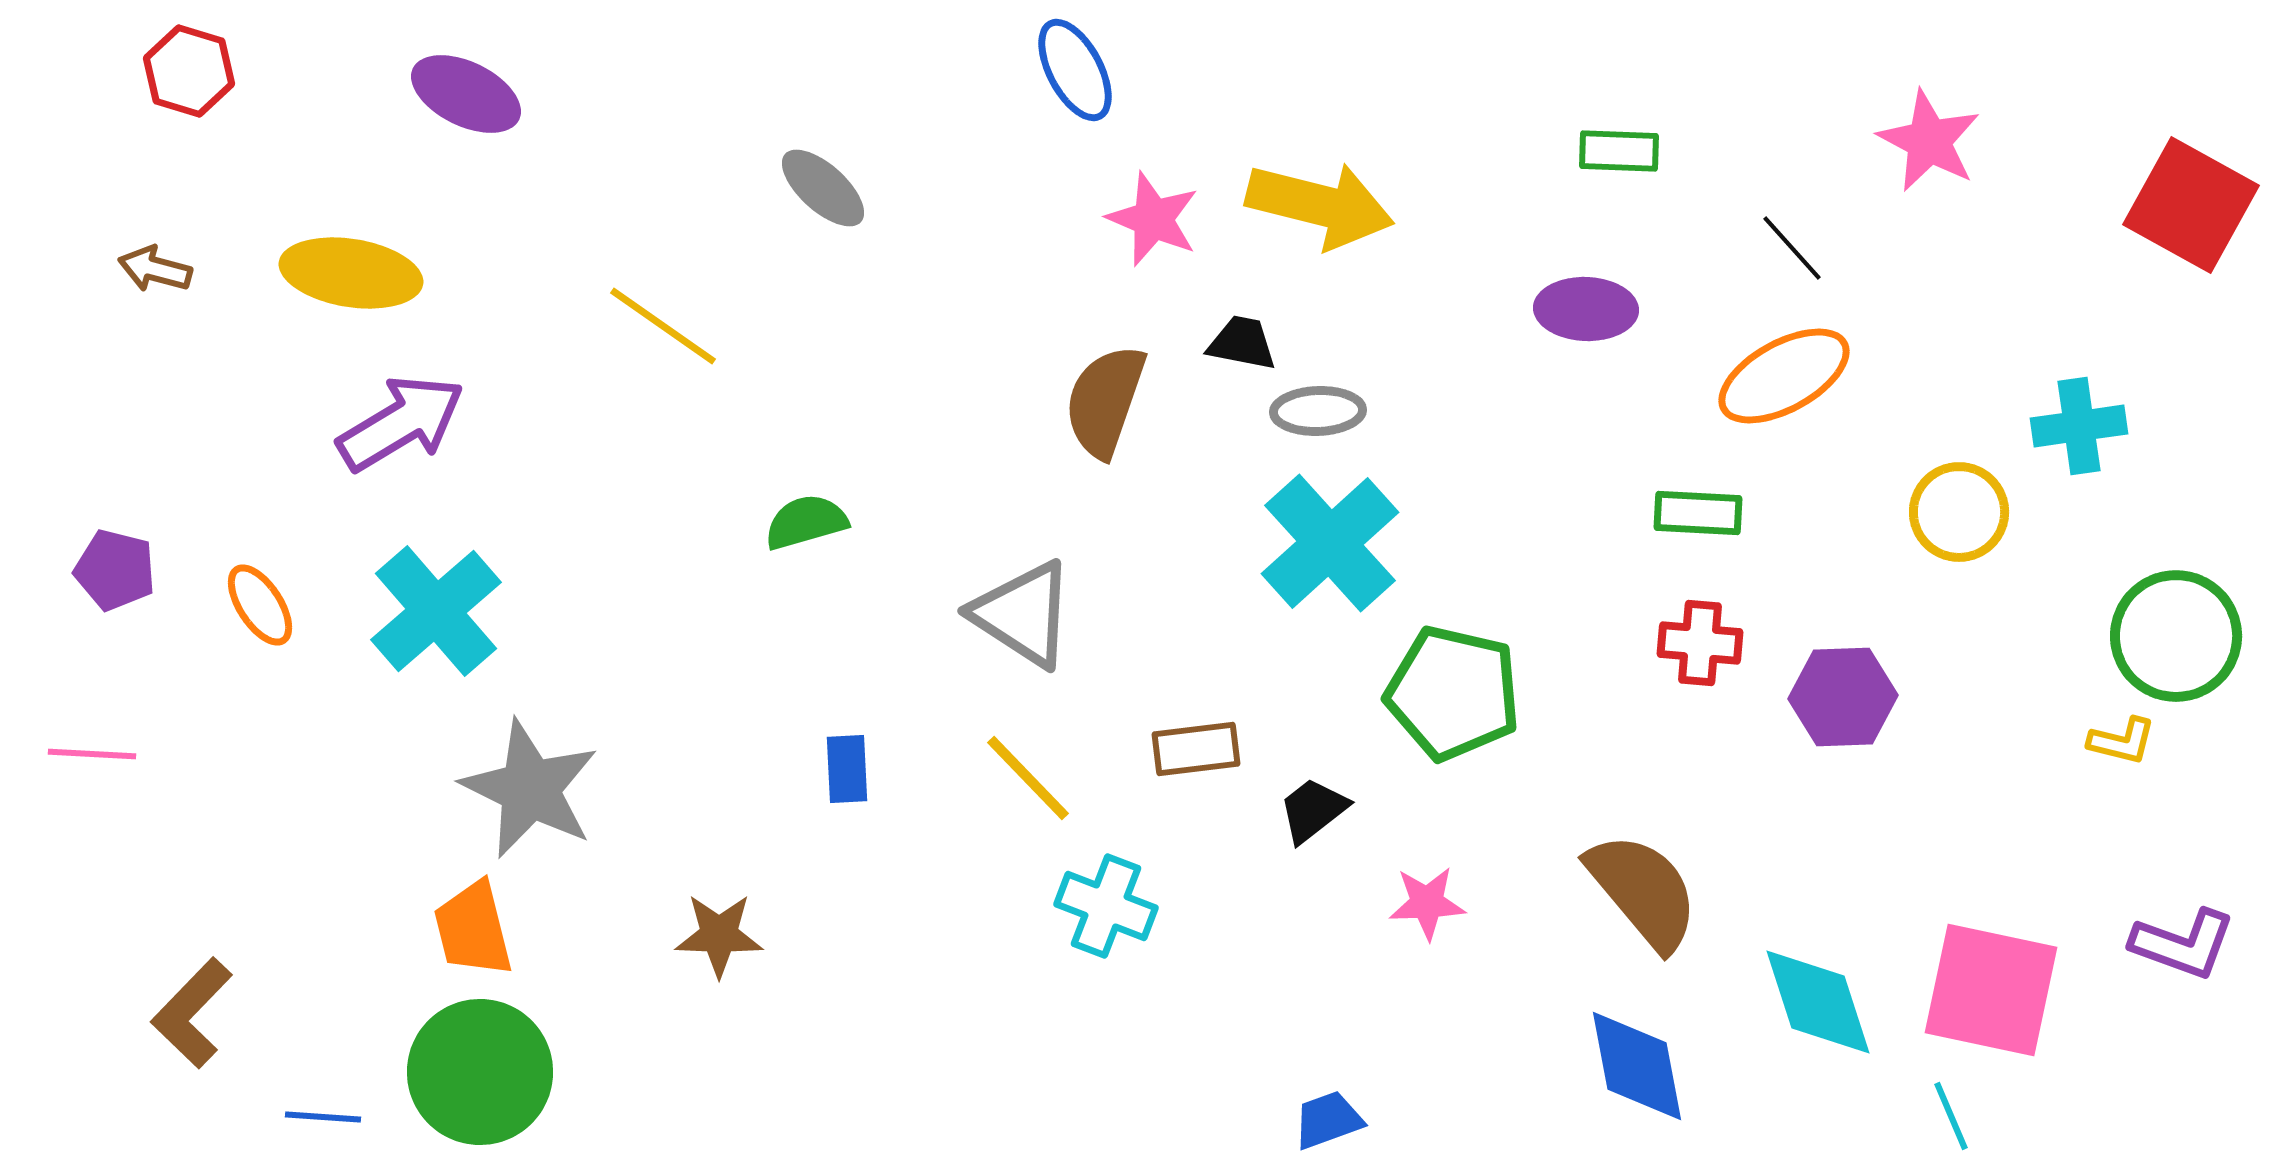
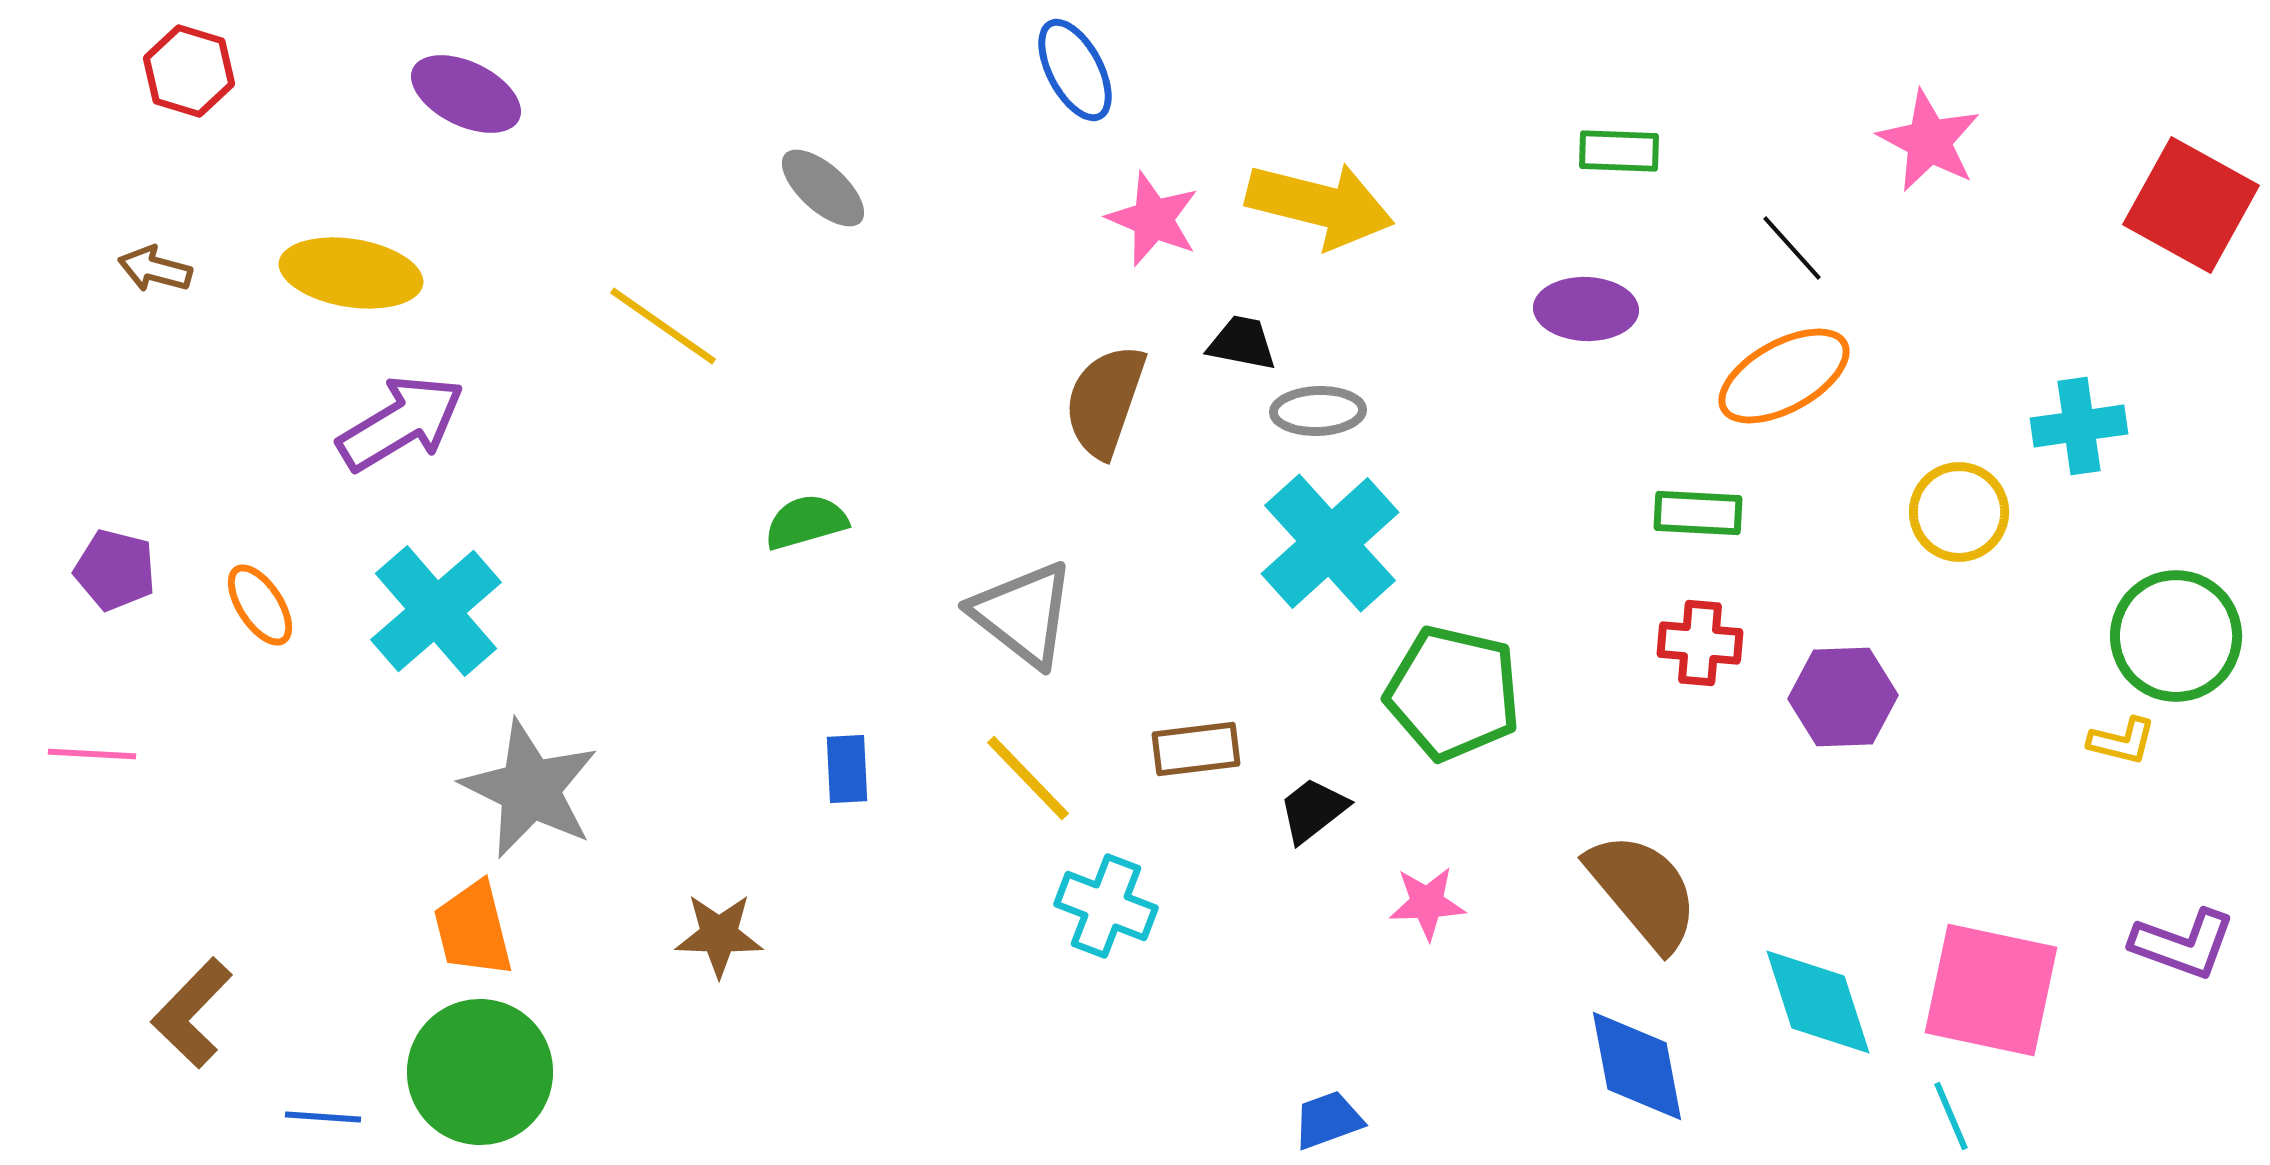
gray triangle at (1023, 614): rotated 5 degrees clockwise
